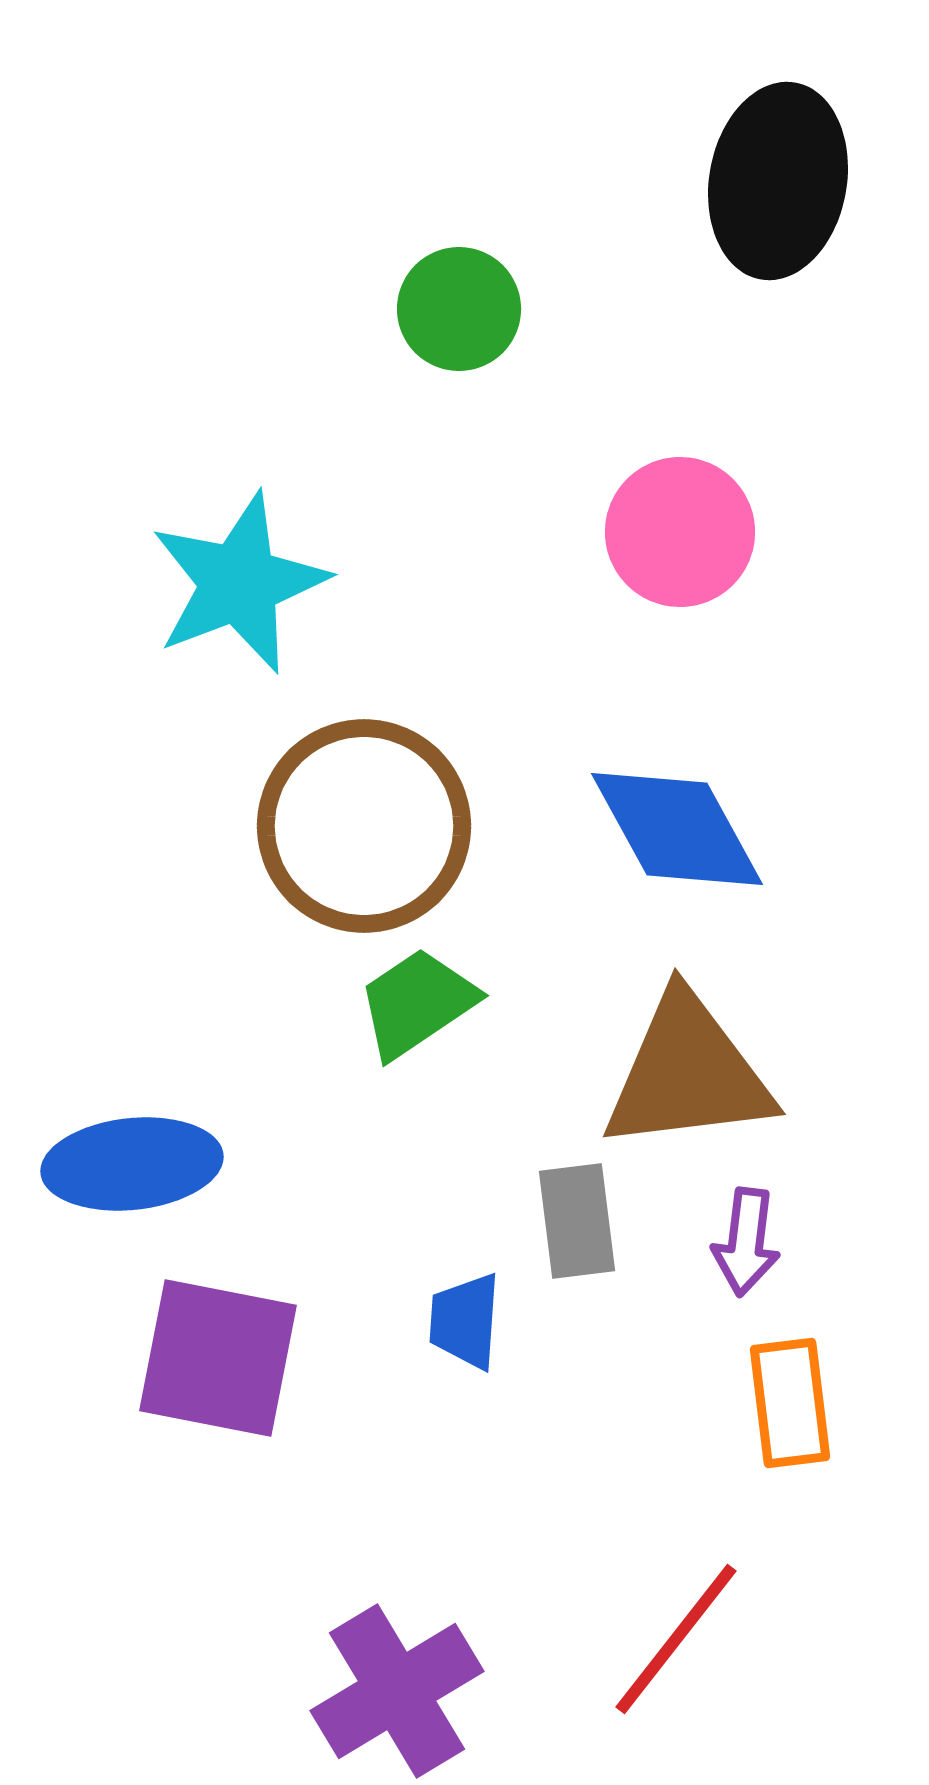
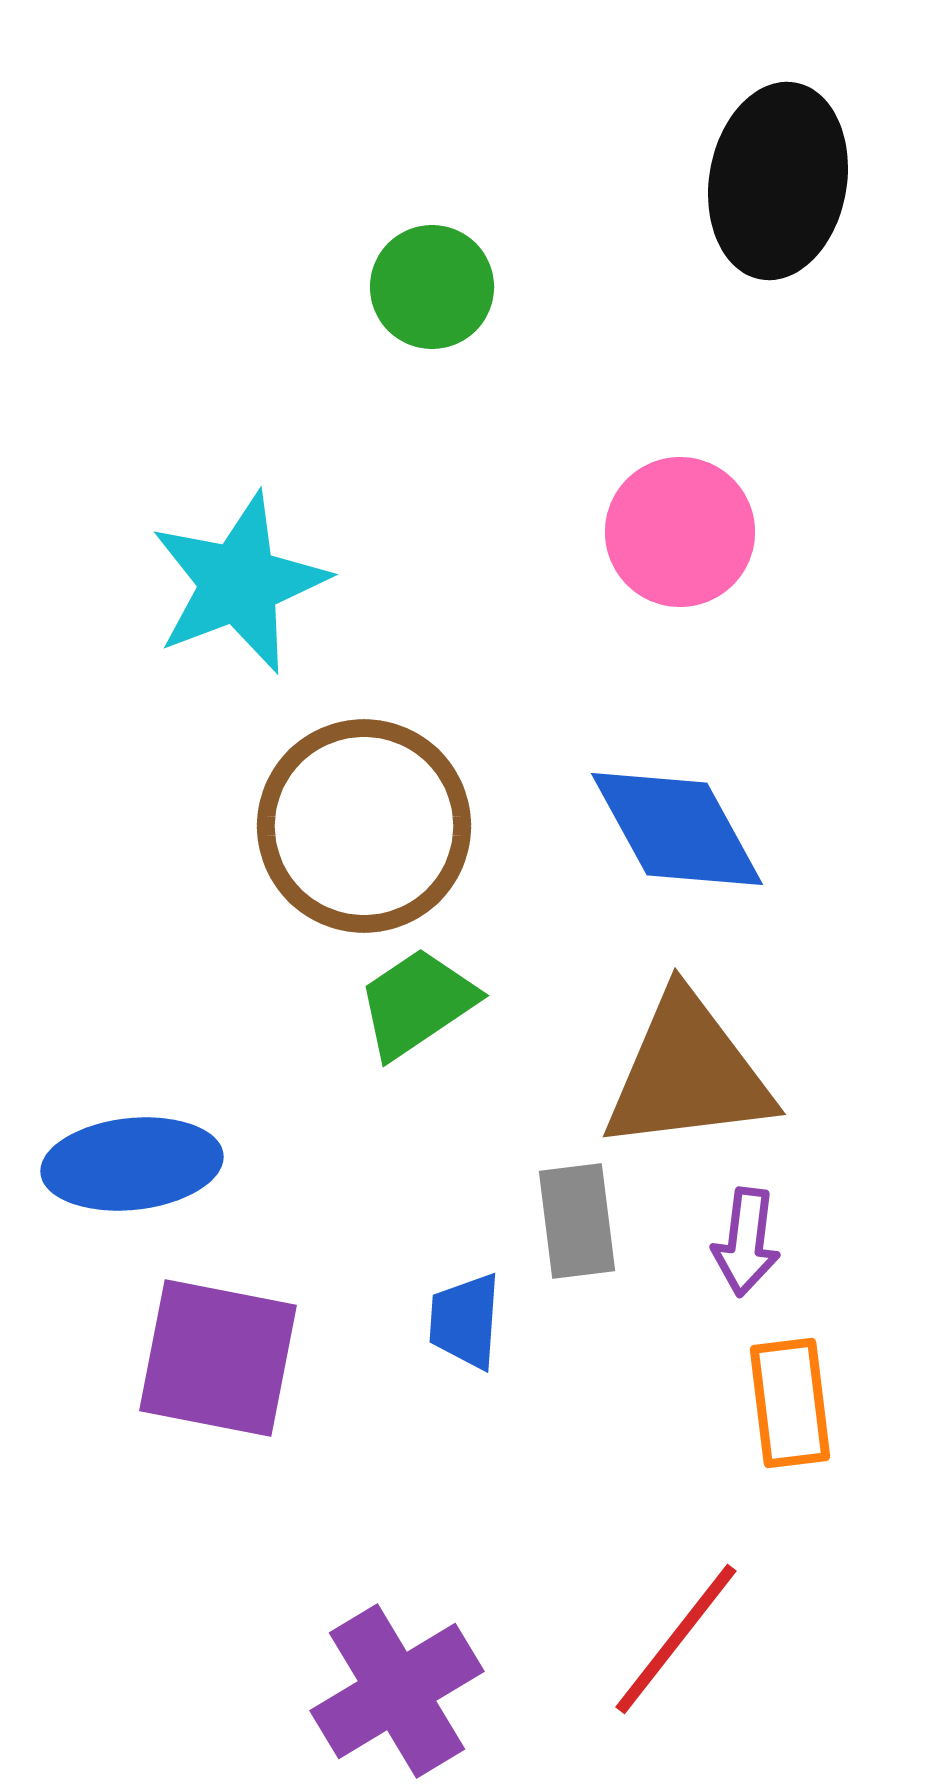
green circle: moved 27 px left, 22 px up
